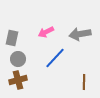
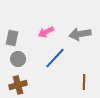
brown cross: moved 5 px down
